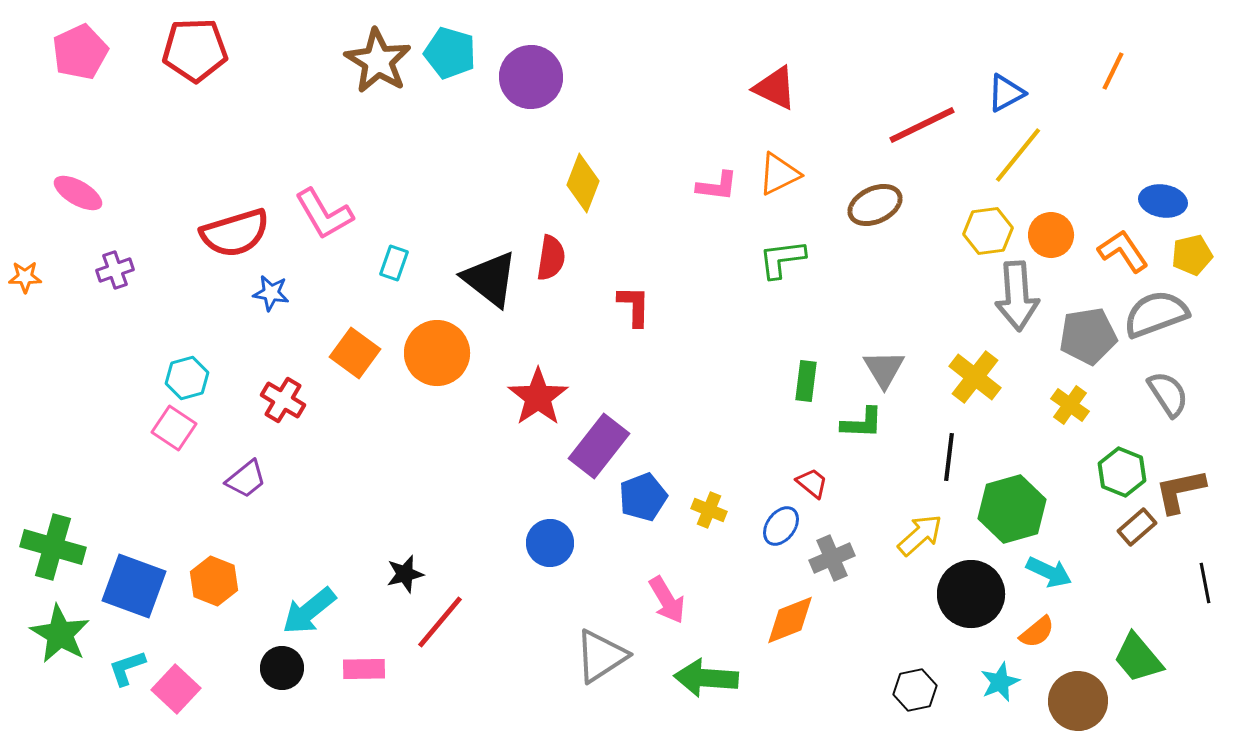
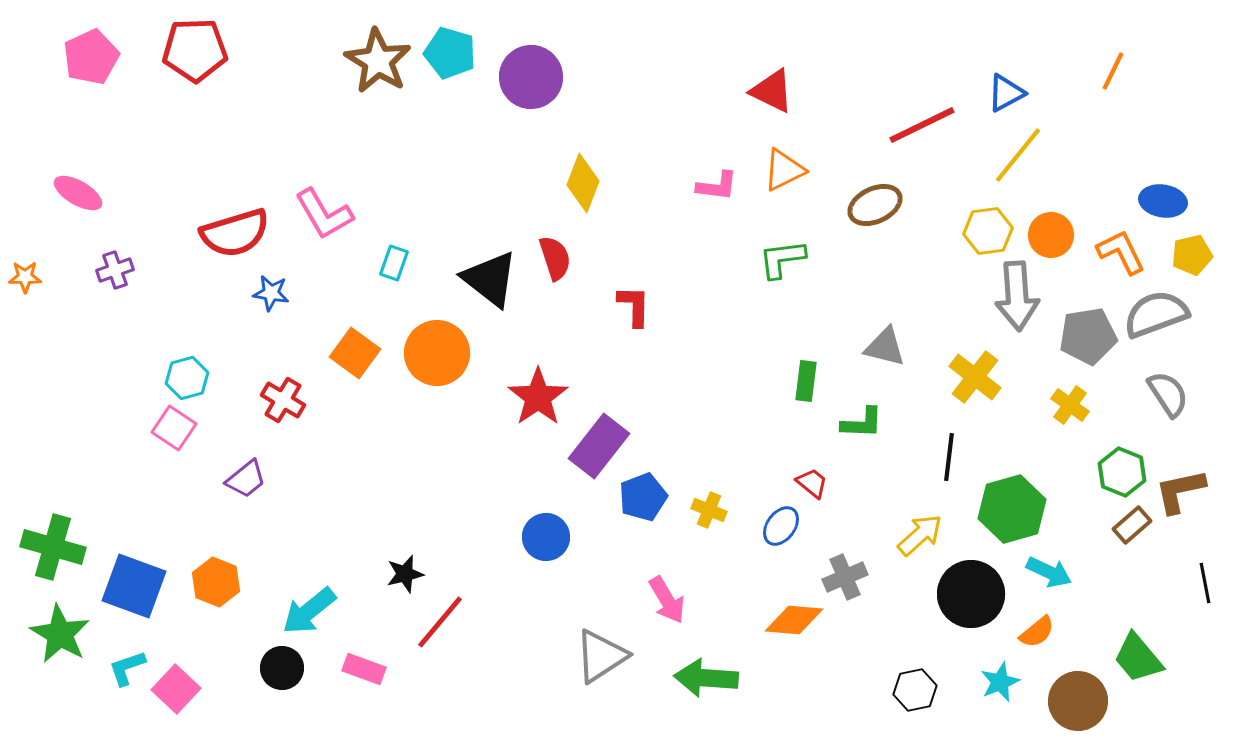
pink pentagon at (80, 52): moved 11 px right, 5 px down
red triangle at (775, 88): moved 3 px left, 3 px down
orange triangle at (779, 174): moved 5 px right, 4 px up
orange L-shape at (1123, 251): moved 2 px left, 1 px down; rotated 8 degrees clockwise
red semicircle at (551, 258): moved 4 px right; rotated 27 degrees counterclockwise
gray triangle at (884, 369): moved 1 px right, 22 px up; rotated 45 degrees counterclockwise
brown rectangle at (1137, 527): moved 5 px left, 2 px up
blue circle at (550, 543): moved 4 px left, 6 px up
gray cross at (832, 558): moved 13 px right, 19 px down
orange hexagon at (214, 581): moved 2 px right, 1 px down
orange diamond at (790, 620): moved 4 px right; rotated 26 degrees clockwise
pink rectangle at (364, 669): rotated 21 degrees clockwise
